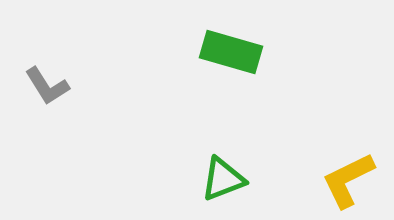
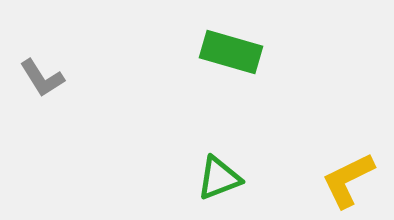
gray L-shape: moved 5 px left, 8 px up
green triangle: moved 4 px left, 1 px up
